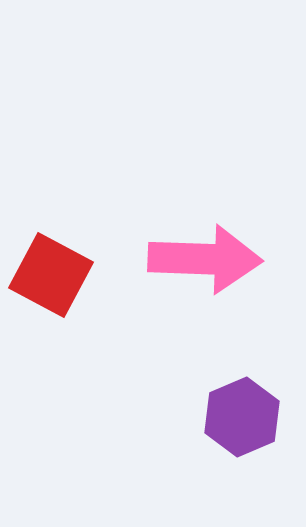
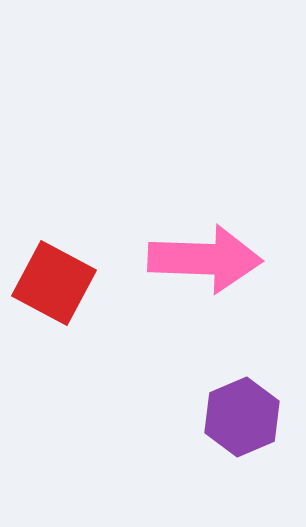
red square: moved 3 px right, 8 px down
